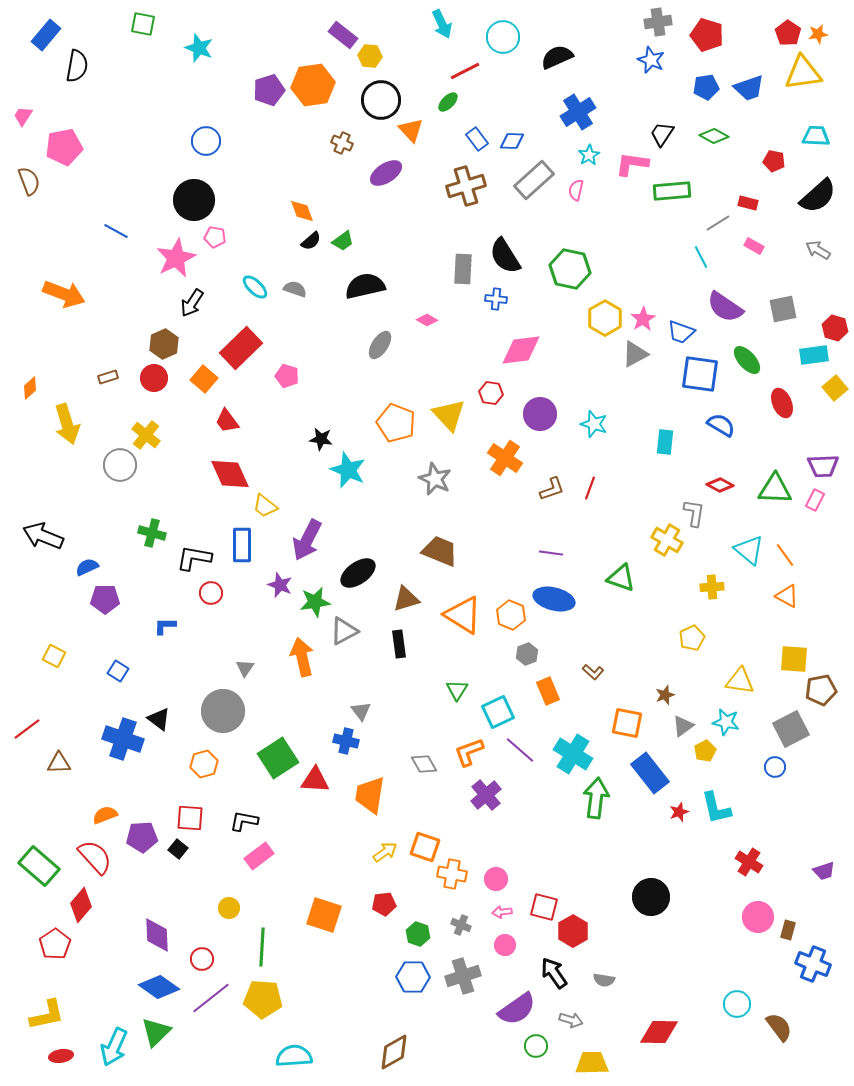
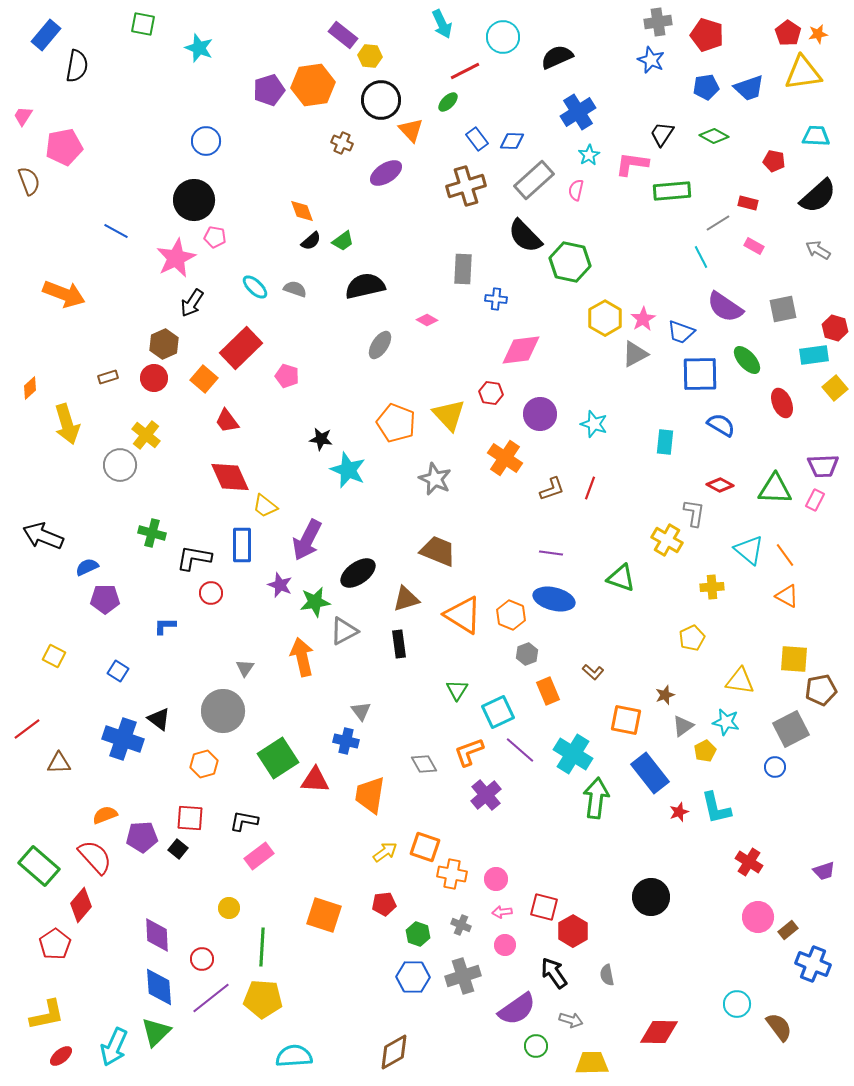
black semicircle at (505, 256): moved 20 px right, 20 px up; rotated 12 degrees counterclockwise
green hexagon at (570, 269): moved 7 px up
blue square at (700, 374): rotated 9 degrees counterclockwise
red diamond at (230, 474): moved 3 px down
brown trapezoid at (440, 551): moved 2 px left
orange square at (627, 723): moved 1 px left, 3 px up
brown rectangle at (788, 930): rotated 36 degrees clockwise
gray semicircle at (604, 980): moved 3 px right, 5 px up; rotated 70 degrees clockwise
blue diamond at (159, 987): rotated 51 degrees clockwise
red ellipse at (61, 1056): rotated 30 degrees counterclockwise
